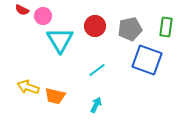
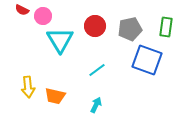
yellow arrow: rotated 115 degrees counterclockwise
